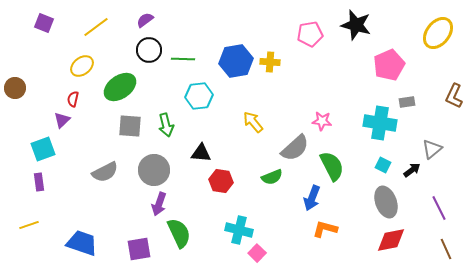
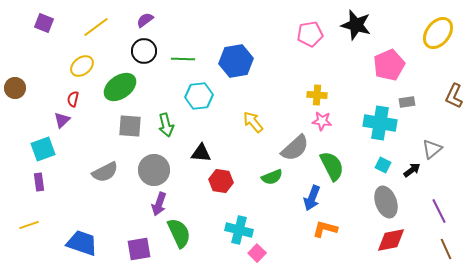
black circle at (149, 50): moved 5 px left, 1 px down
yellow cross at (270, 62): moved 47 px right, 33 px down
purple line at (439, 208): moved 3 px down
